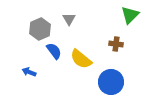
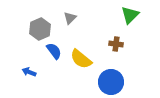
gray triangle: moved 1 px right, 1 px up; rotated 16 degrees clockwise
